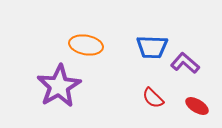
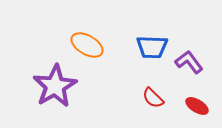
orange ellipse: moved 1 px right; rotated 20 degrees clockwise
purple L-shape: moved 4 px right, 1 px up; rotated 12 degrees clockwise
purple star: moved 4 px left
